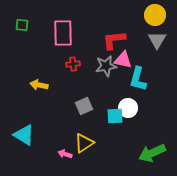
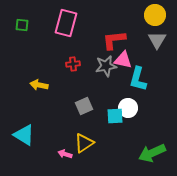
pink rectangle: moved 3 px right, 10 px up; rotated 16 degrees clockwise
